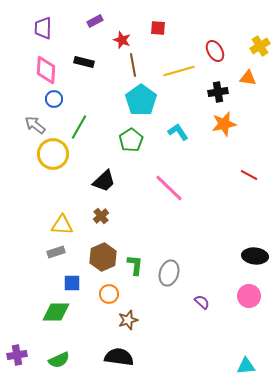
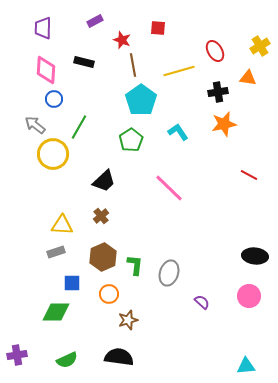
green semicircle: moved 8 px right
